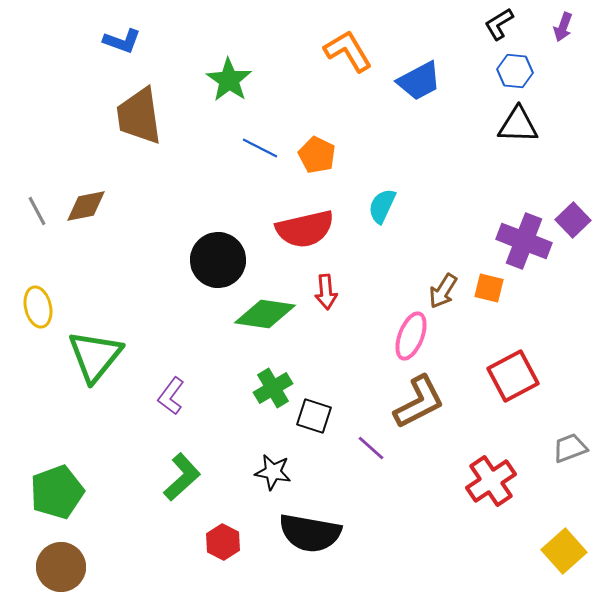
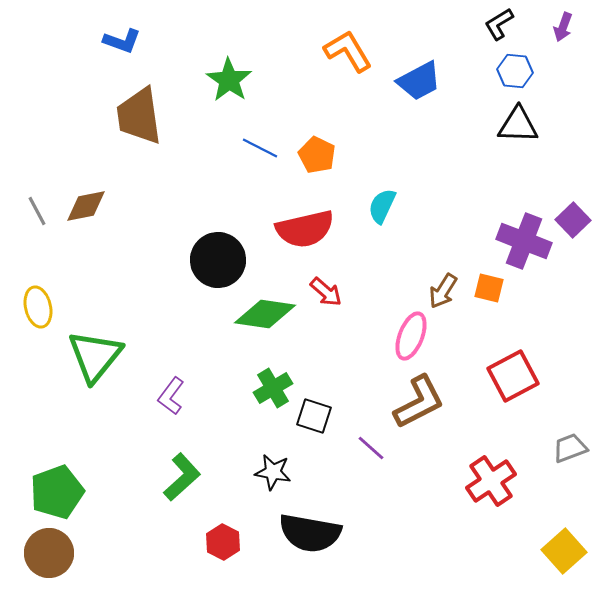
red arrow: rotated 44 degrees counterclockwise
brown circle: moved 12 px left, 14 px up
